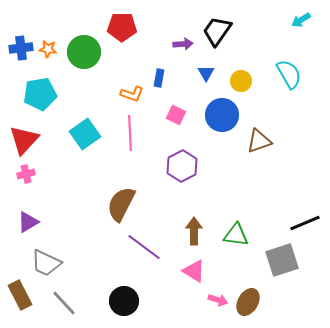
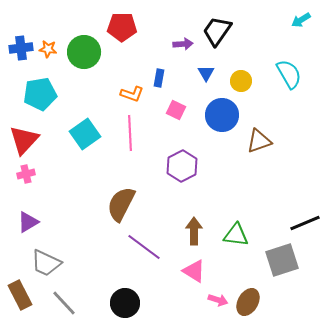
pink square: moved 5 px up
black circle: moved 1 px right, 2 px down
